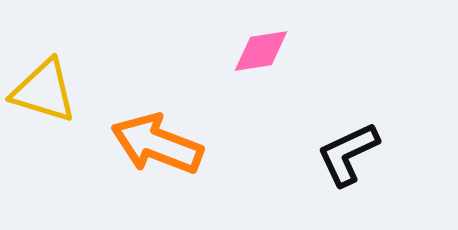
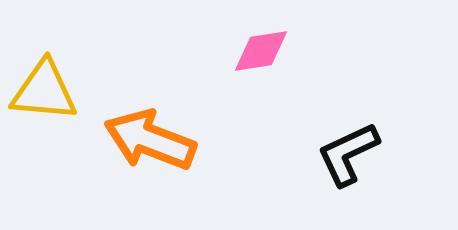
yellow triangle: rotated 12 degrees counterclockwise
orange arrow: moved 7 px left, 4 px up
